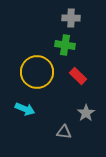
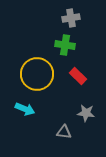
gray cross: rotated 12 degrees counterclockwise
yellow circle: moved 2 px down
gray star: rotated 30 degrees counterclockwise
